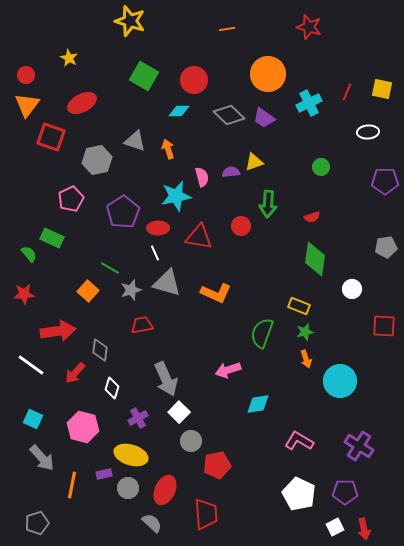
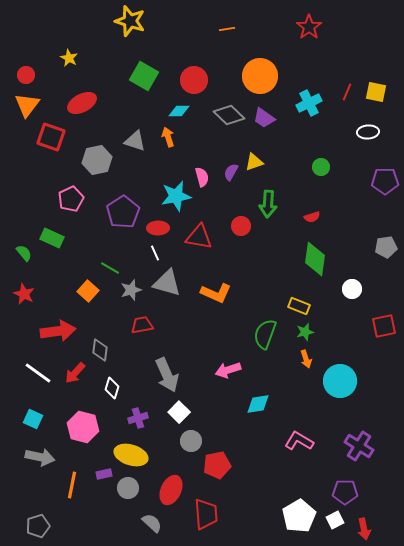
red star at (309, 27): rotated 20 degrees clockwise
orange circle at (268, 74): moved 8 px left, 2 px down
yellow square at (382, 89): moved 6 px left, 3 px down
orange arrow at (168, 149): moved 12 px up
purple semicircle at (231, 172): rotated 54 degrees counterclockwise
green semicircle at (29, 254): moved 5 px left, 1 px up
red star at (24, 294): rotated 30 degrees clockwise
red square at (384, 326): rotated 15 degrees counterclockwise
green semicircle at (262, 333): moved 3 px right, 1 px down
white line at (31, 365): moved 7 px right, 8 px down
gray arrow at (166, 379): moved 1 px right, 4 px up
purple cross at (138, 418): rotated 12 degrees clockwise
gray arrow at (42, 458): moved 2 px left, 1 px up; rotated 36 degrees counterclockwise
red ellipse at (165, 490): moved 6 px right
white pentagon at (299, 494): moved 22 px down; rotated 16 degrees clockwise
gray pentagon at (37, 523): moved 1 px right, 3 px down
white square at (335, 527): moved 7 px up
